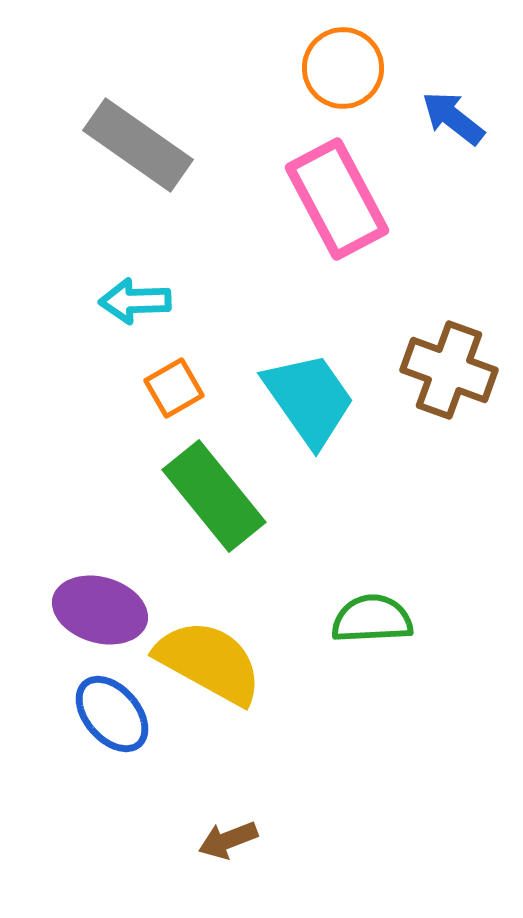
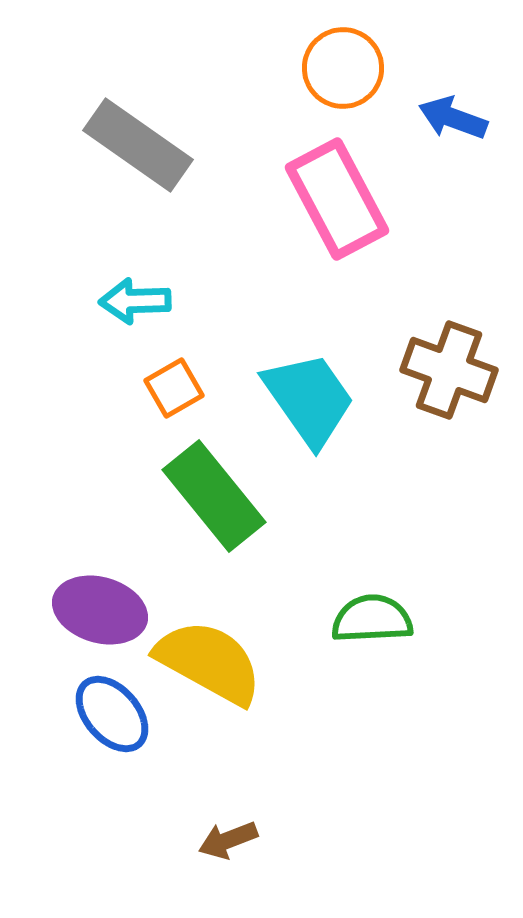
blue arrow: rotated 18 degrees counterclockwise
